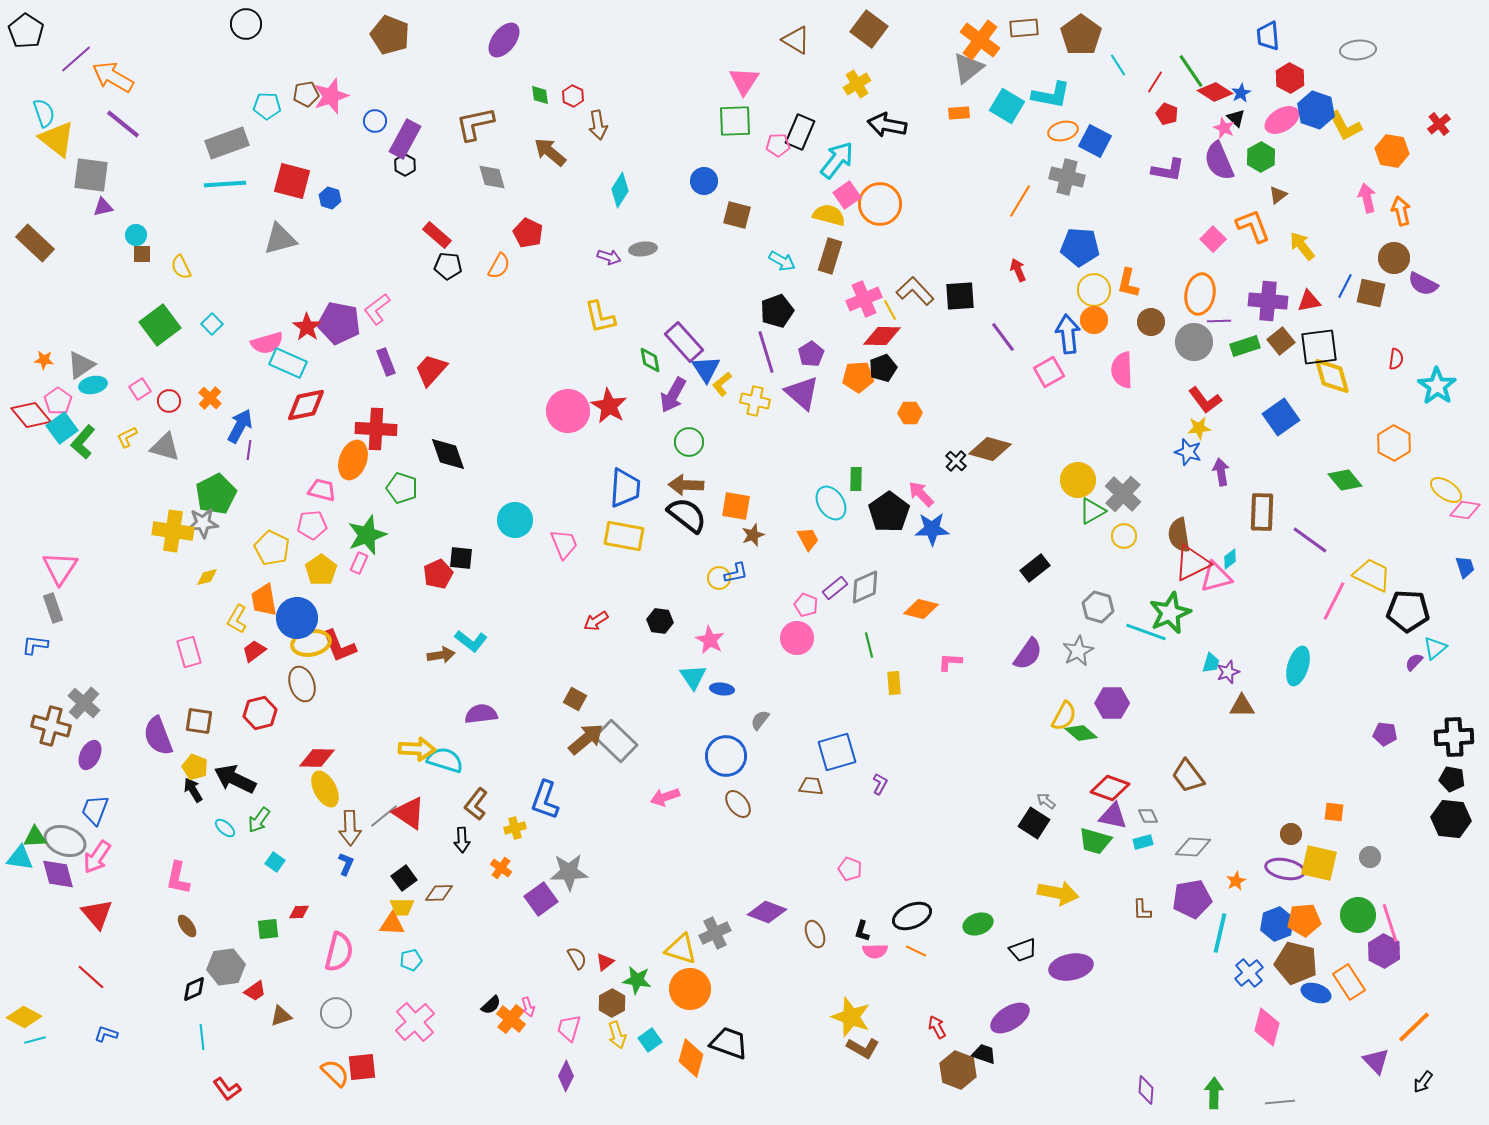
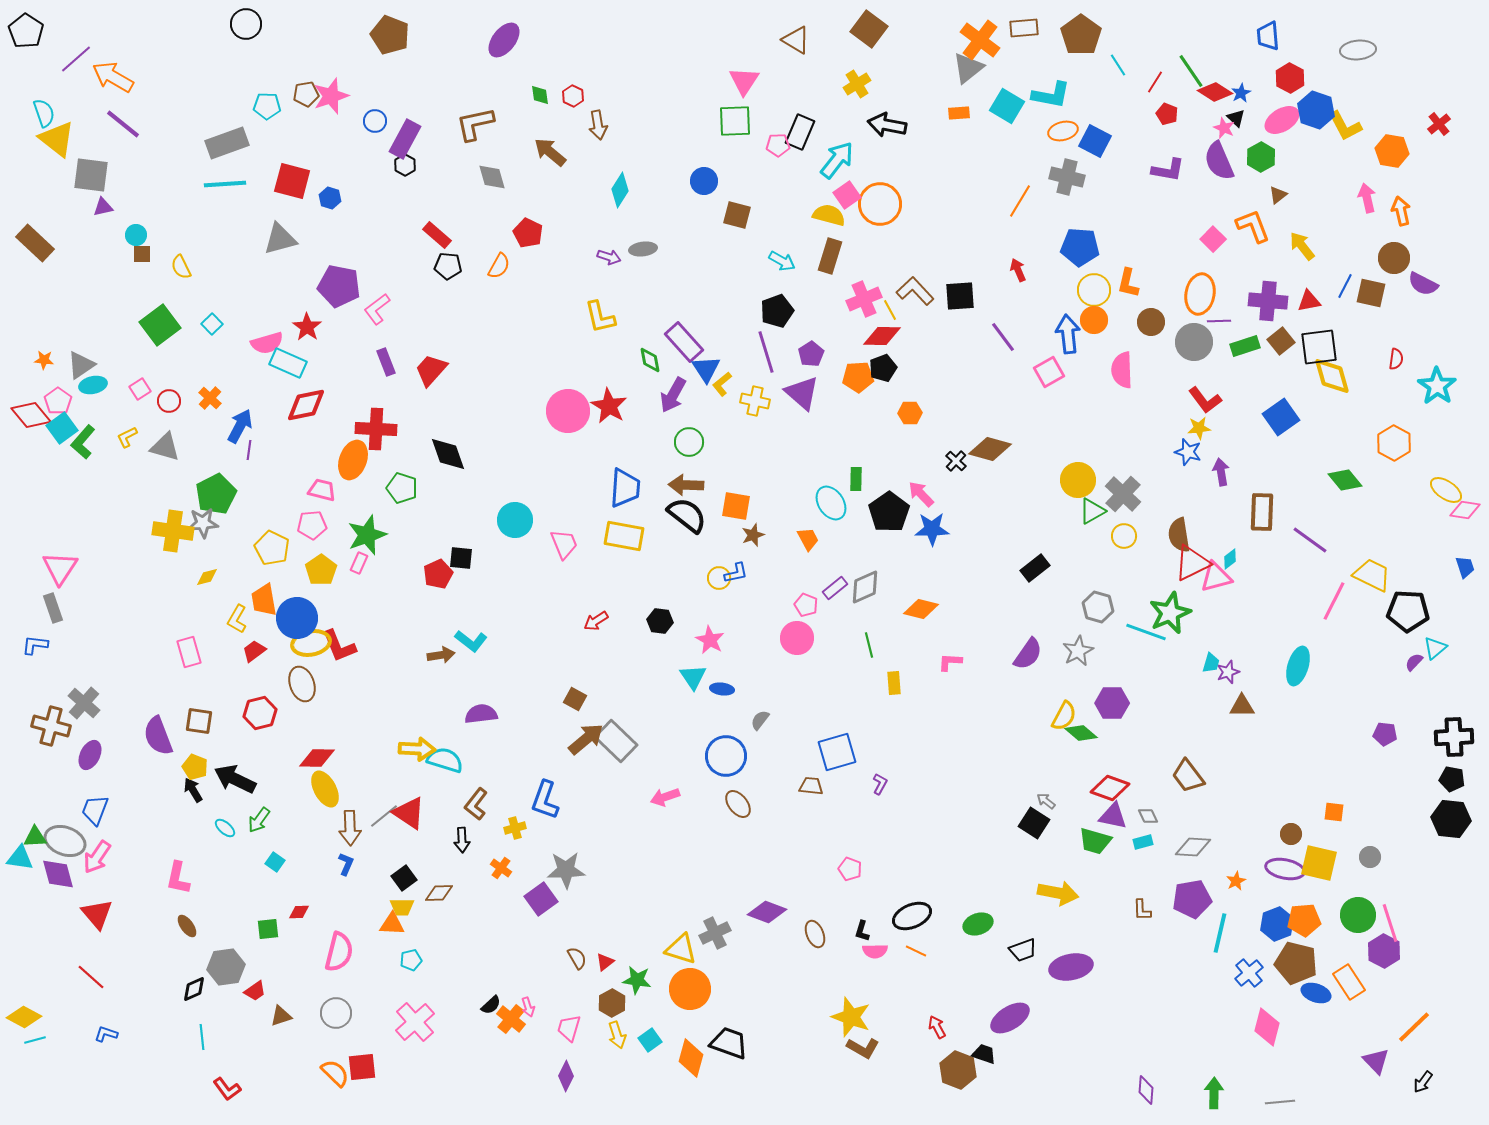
purple pentagon at (339, 323): moved 37 px up
gray star at (569, 872): moved 3 px left, 2 px up
